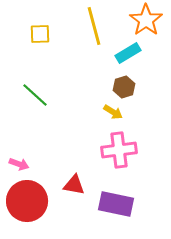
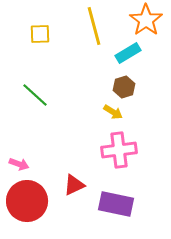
red triangle: rotated 35 degrees counterclockwise
